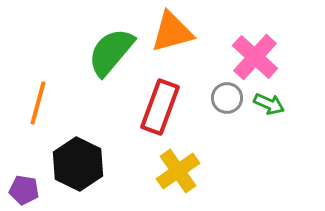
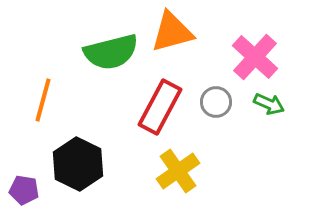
green semicircle: rotated 144 degrees counterclockwise
gray circle: moved 11 px left, 4 px down
orange line: moved 5 px right, 3 px up
red rectangle: rotated 8 degrees clockwise
